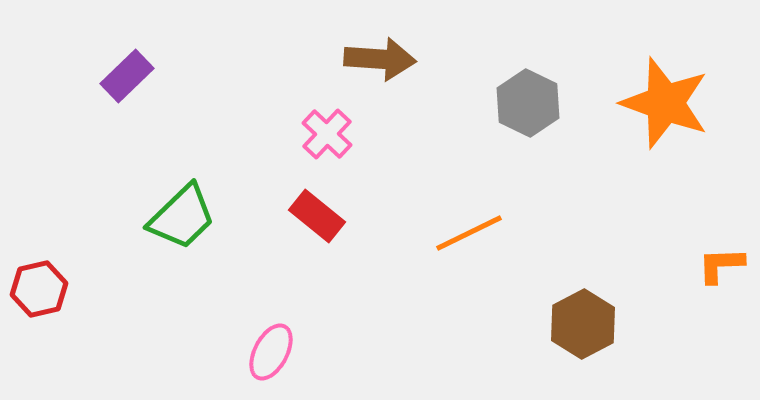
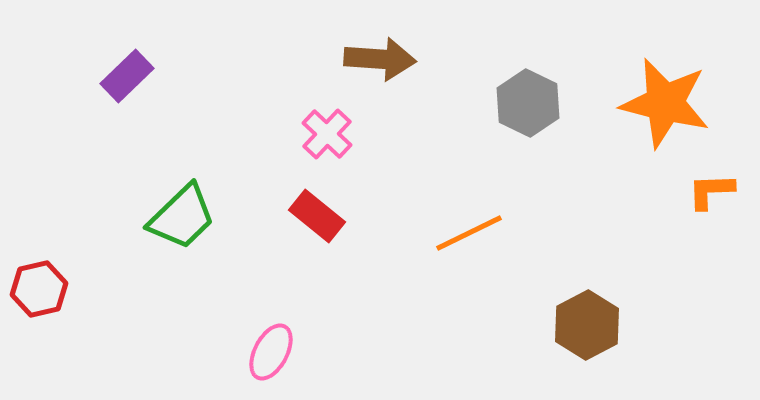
orange star: rotated 6 degrees counterclockwise
orange L-shape: moved 10 px left, 74 px up
brown hexagon: moved 4 px right, 1 px down
